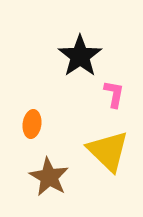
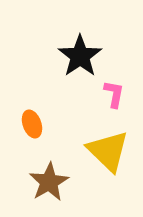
orange ellipse: rotated 28 degrees counterclockwise
brown star: moved 5 px down; rotated 12 degrees clockwise
